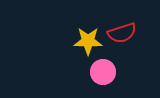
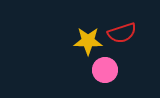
pink circle: moved 2 px right, 2 px up
